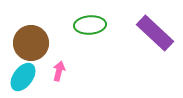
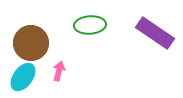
purple rectangle: rotated 9 degrees counterclockwise
